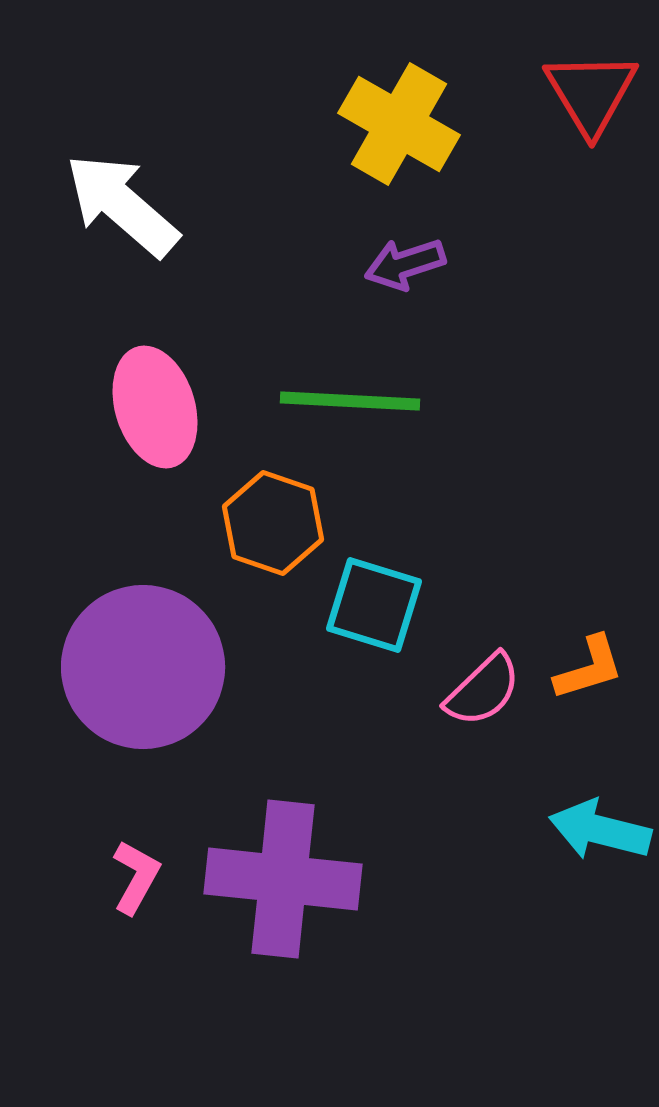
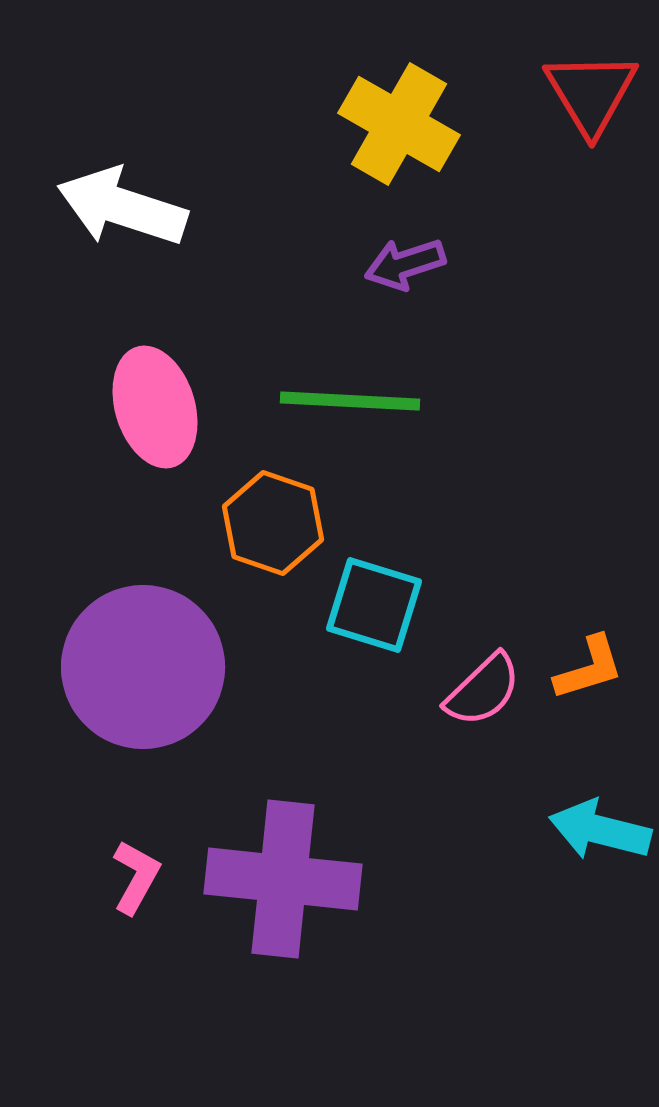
white arrow: moved 2 px down; rotated 23 degrees counterclockwise
